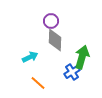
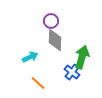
blue cross: rotated 21 degrees counterclockwise
